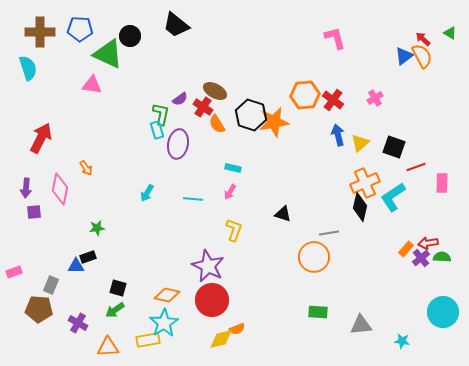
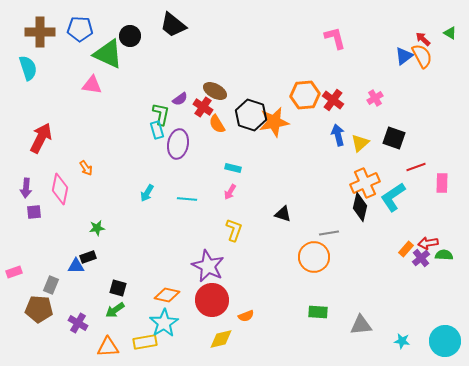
black trapezoid at (176, 25): moved 3 px left
black square at (394, 147): moved 9 px up
cyan line at (193, 199): moved 6 px left
green semicircle at (442, 257): moved 2 px right, 2 px up
cyan circle at (443, 312): moved 2 px right, 29 px down
orange semicircle at (237, 329): moved 9 px right, 13 px up
yellow rectangle at (148, 340): moved 3 px left, 2 px down
